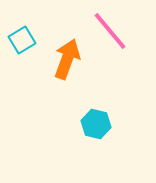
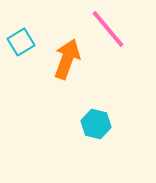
pink line: moved 2 px left, 2 px up
cyan square: moved 1 px left, 2 px down
